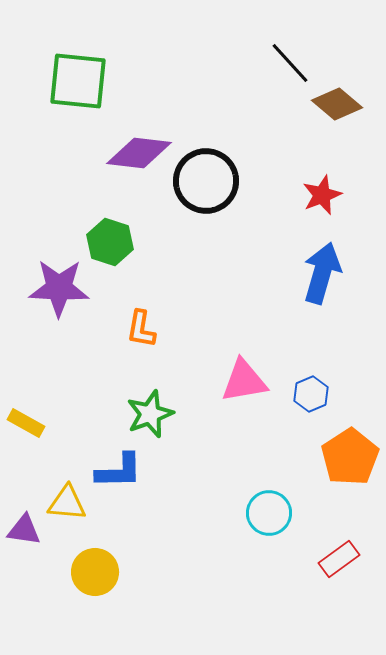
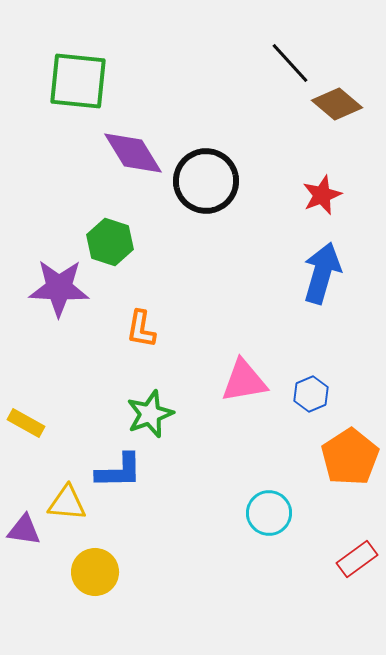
purple diamond: moved 6 px left; rotated 52 degrees clockwise
red rectangle: moved 18 px right
